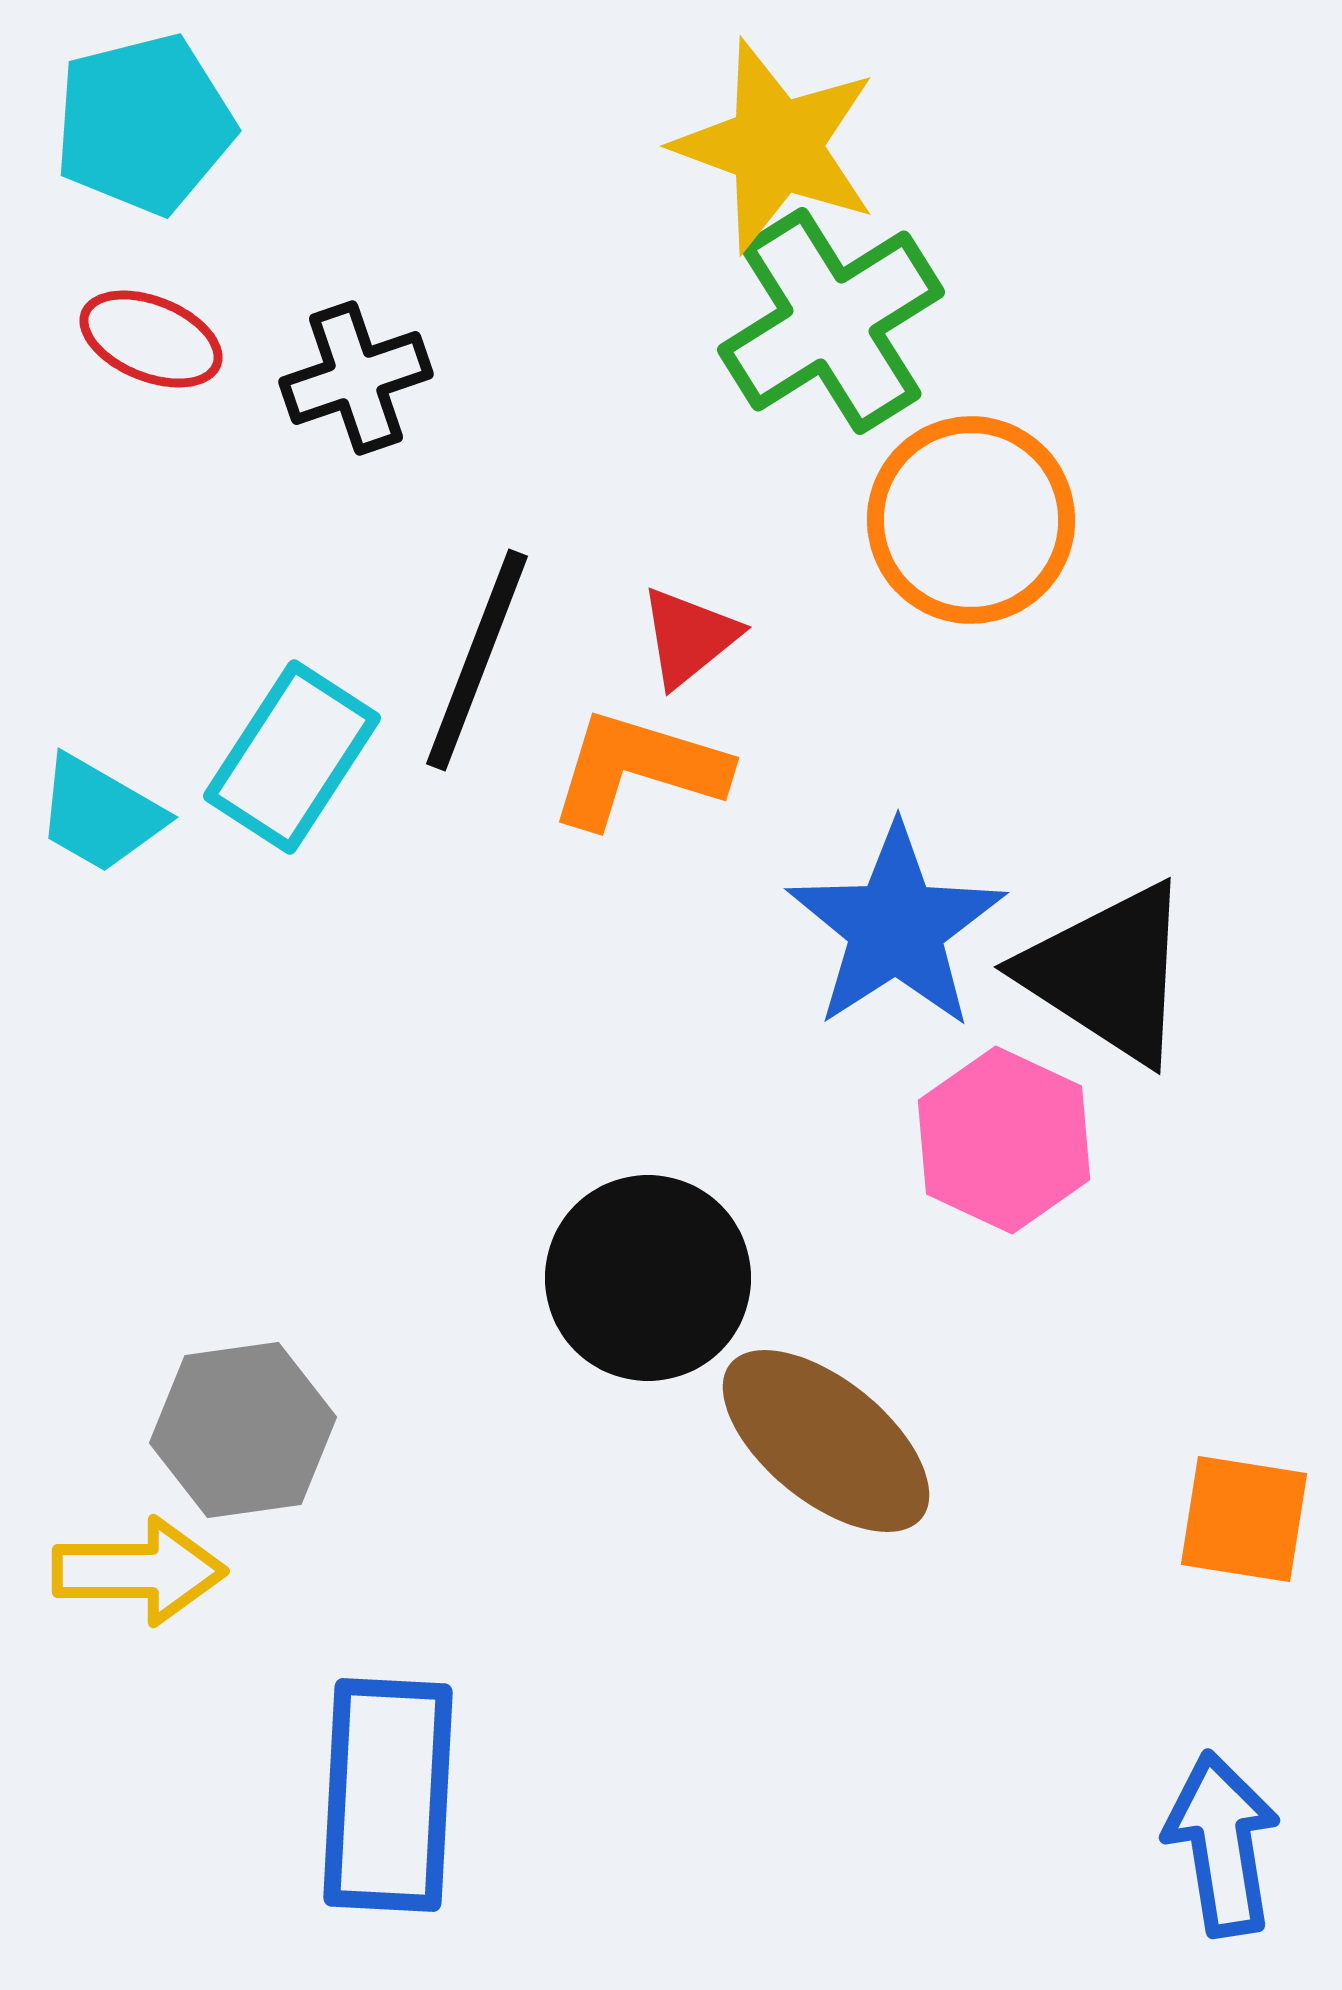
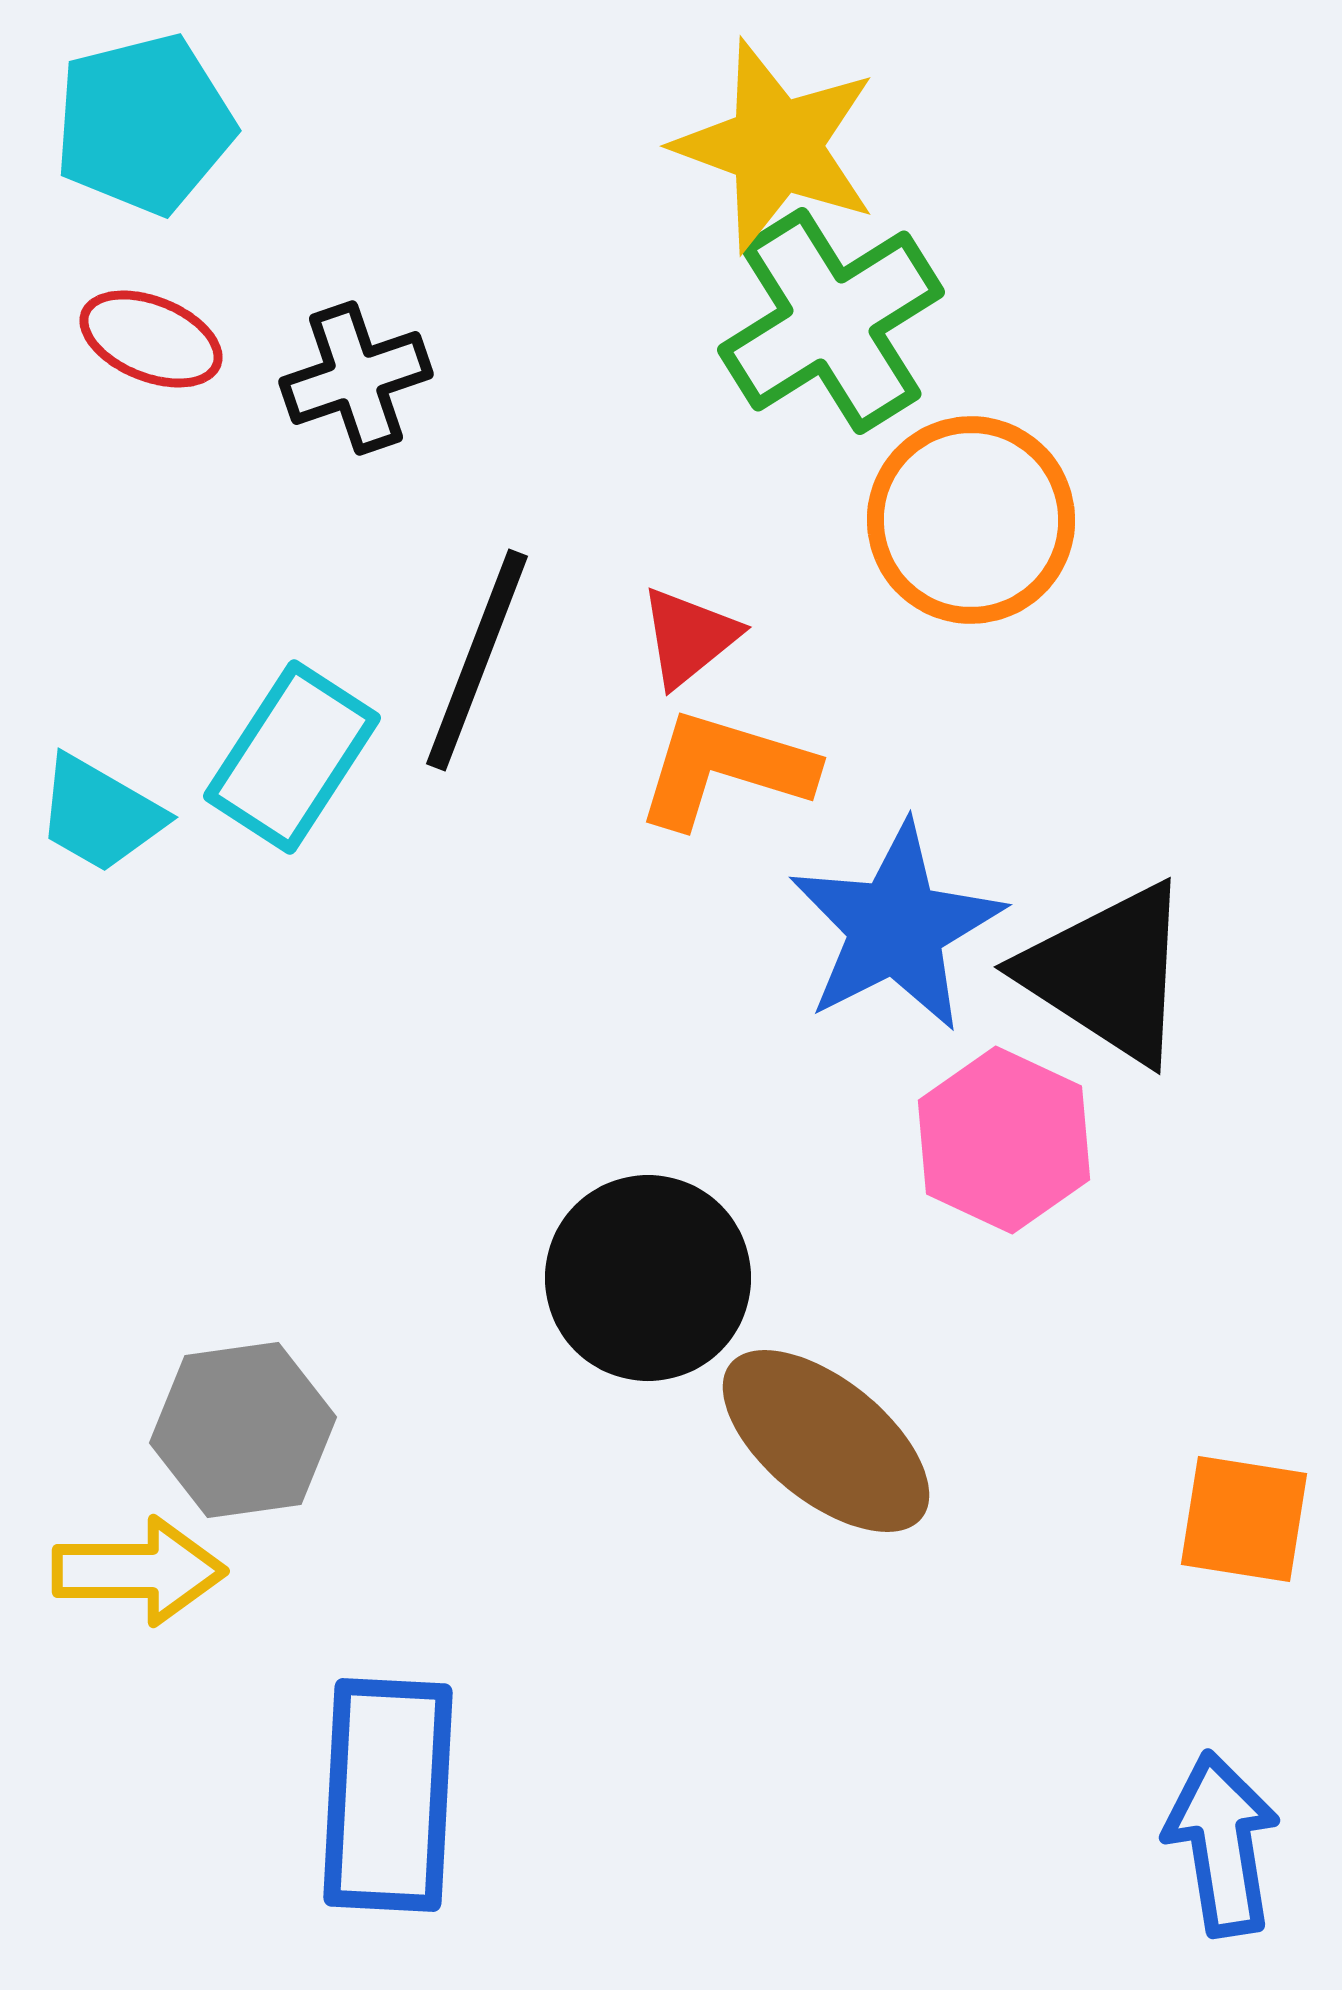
orange L-shape: moved 87 px right
blue star: rotated 6 degrees clockwise
